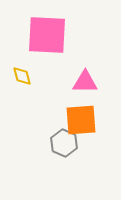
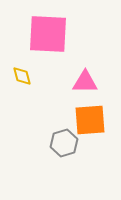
pink square: moved 1 px right, 1 px up
orange square: moved 9 px right
gray hexagon: rotated 20 degrees clockwise
